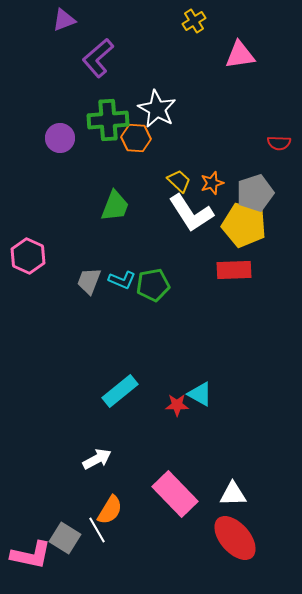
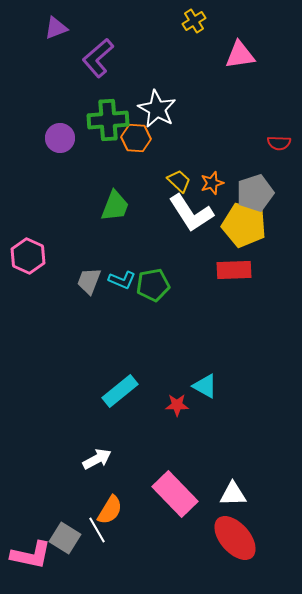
purple triangle: moved 8 px left, 8 px down
cyan triangle: moved 5 px right, 8 px up
